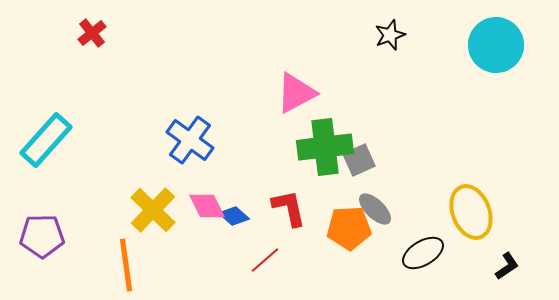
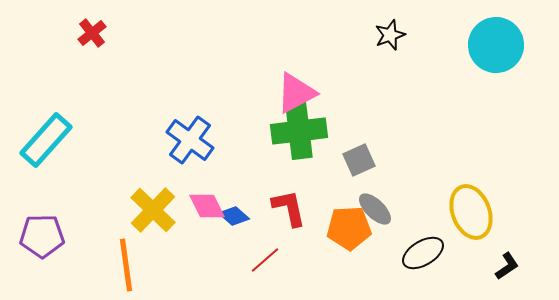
green cross: moved 26 px left, 16 px up
